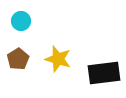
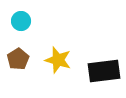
yellow star: moved 1 px down
black rectangle: moved 2 px up
